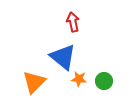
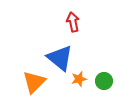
blue triangle: moved 3 px left, 1 px down
orange star: rotated 21 degrees counterclockwise
